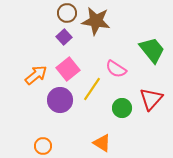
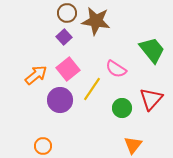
orange triangle: moved 31 px right, 2 px down; rotated 36 degrees clockwise
